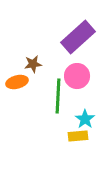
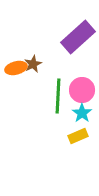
brown star: rotated 18 degrees counterclockwise
pink circle: moved 5 px right, 14 px down
orange ellipse: moved 1 px left, 14 px up
cyan star: moved 3 px left, 6 px up
yellow rectangle: rotated 18 degrees counterclockwise
